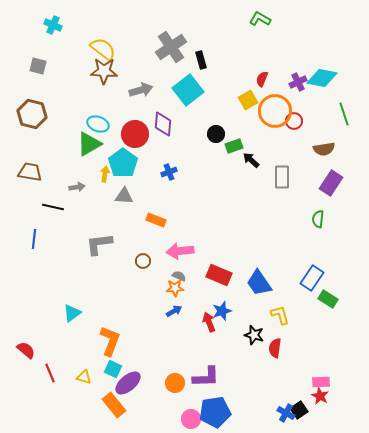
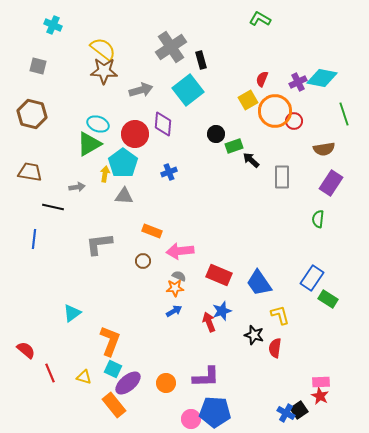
orange rectangle at (156, 220): moved 4 px left, 11 px down
orange circle at (175, 383): moved 9 px left
blue pentagon at (215, 412): rotated 12 degrees clockwise
